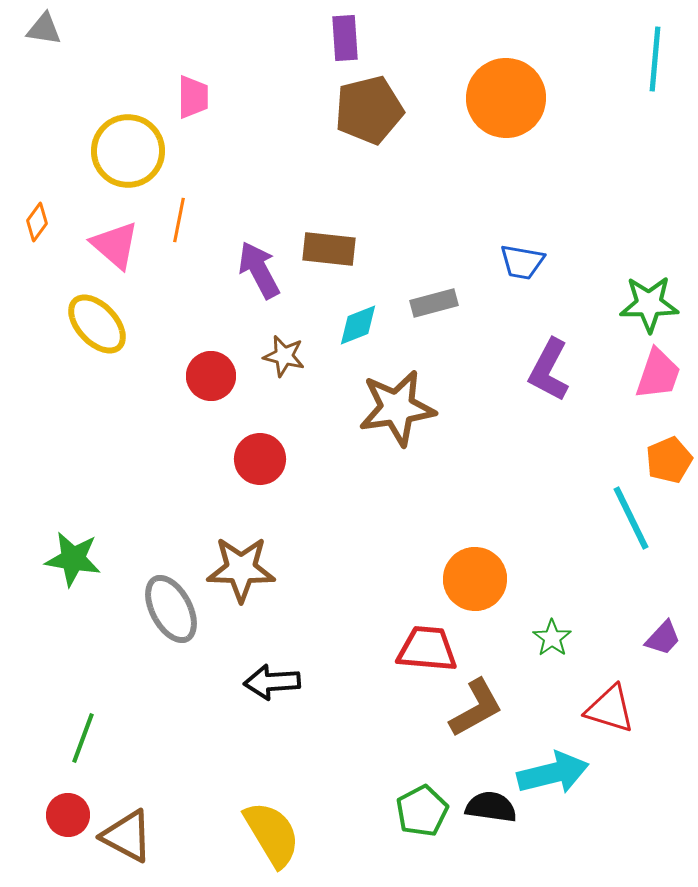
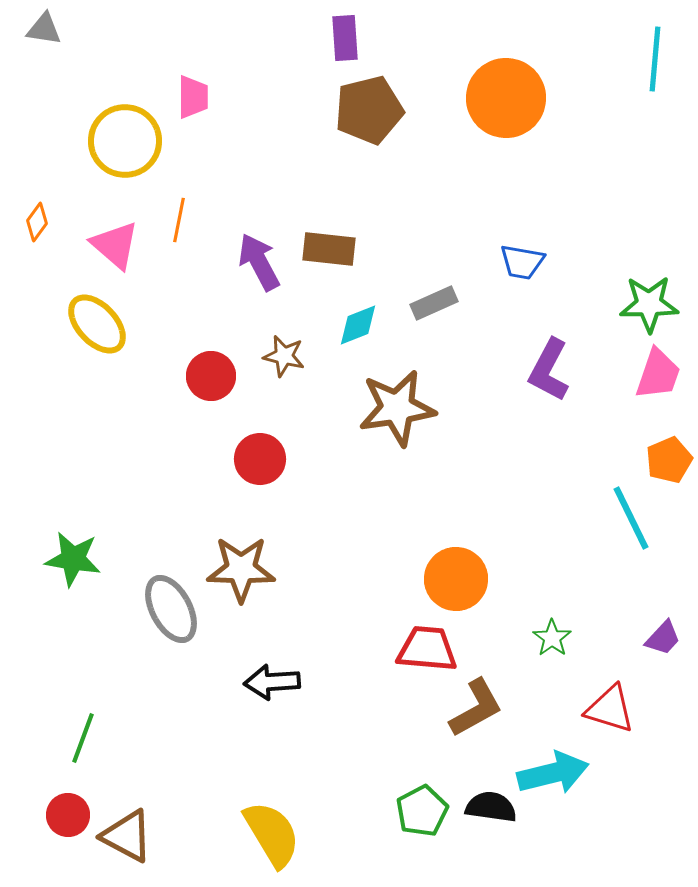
yellow circle at (128, 151): moved 3 px left, 10 px up
purple arrow at (259, 270): moved 8 px up
gray rectangle at (434, 303): rotated 9 degrees counterclockwise
orange circle at (475, 579): moved 19 px left
